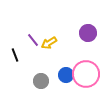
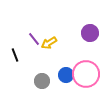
purple circle: moved 2 px right
purple line: moved 1 px right, 1 px up
gray circle: moved 1 px right
